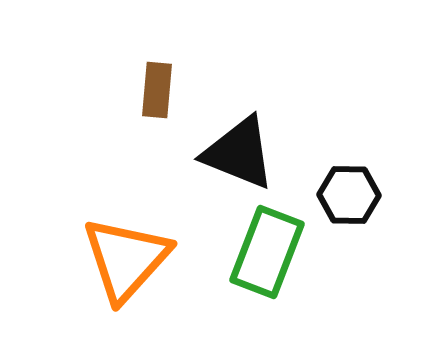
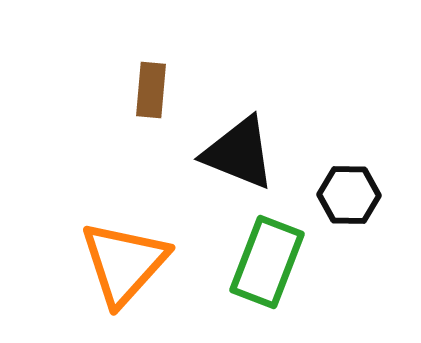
brown rectangle: moved 6 px left
green rectangle: moved 10 px down
orange triangle: moved 2 px left, 4 px down
